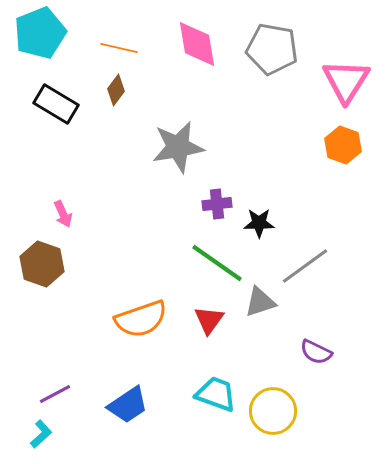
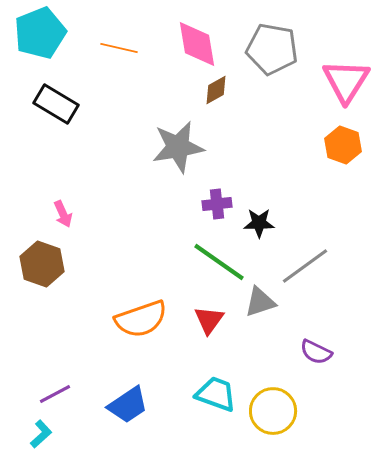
brown diamond: moved 100 px right; rotated 24 degrees clockwise
green line: moved 2 px right, 1 px up
